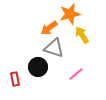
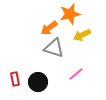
yellow arrow: rotated 84 degrees counterclockwise
black circle: moved 15 px down
